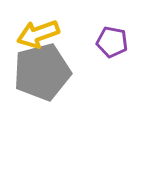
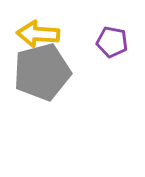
yellow arrow: rotated 24 degrees clockwise
